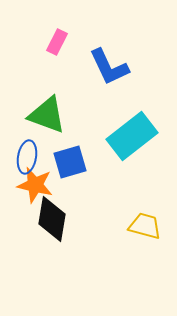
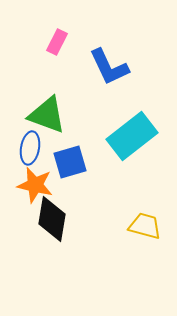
blue ellipse: moved 3 px right, 9 px up
